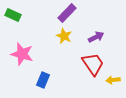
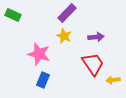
purple arrow: rotated 21 degrees clockwise
pink star: moved 17 px right
